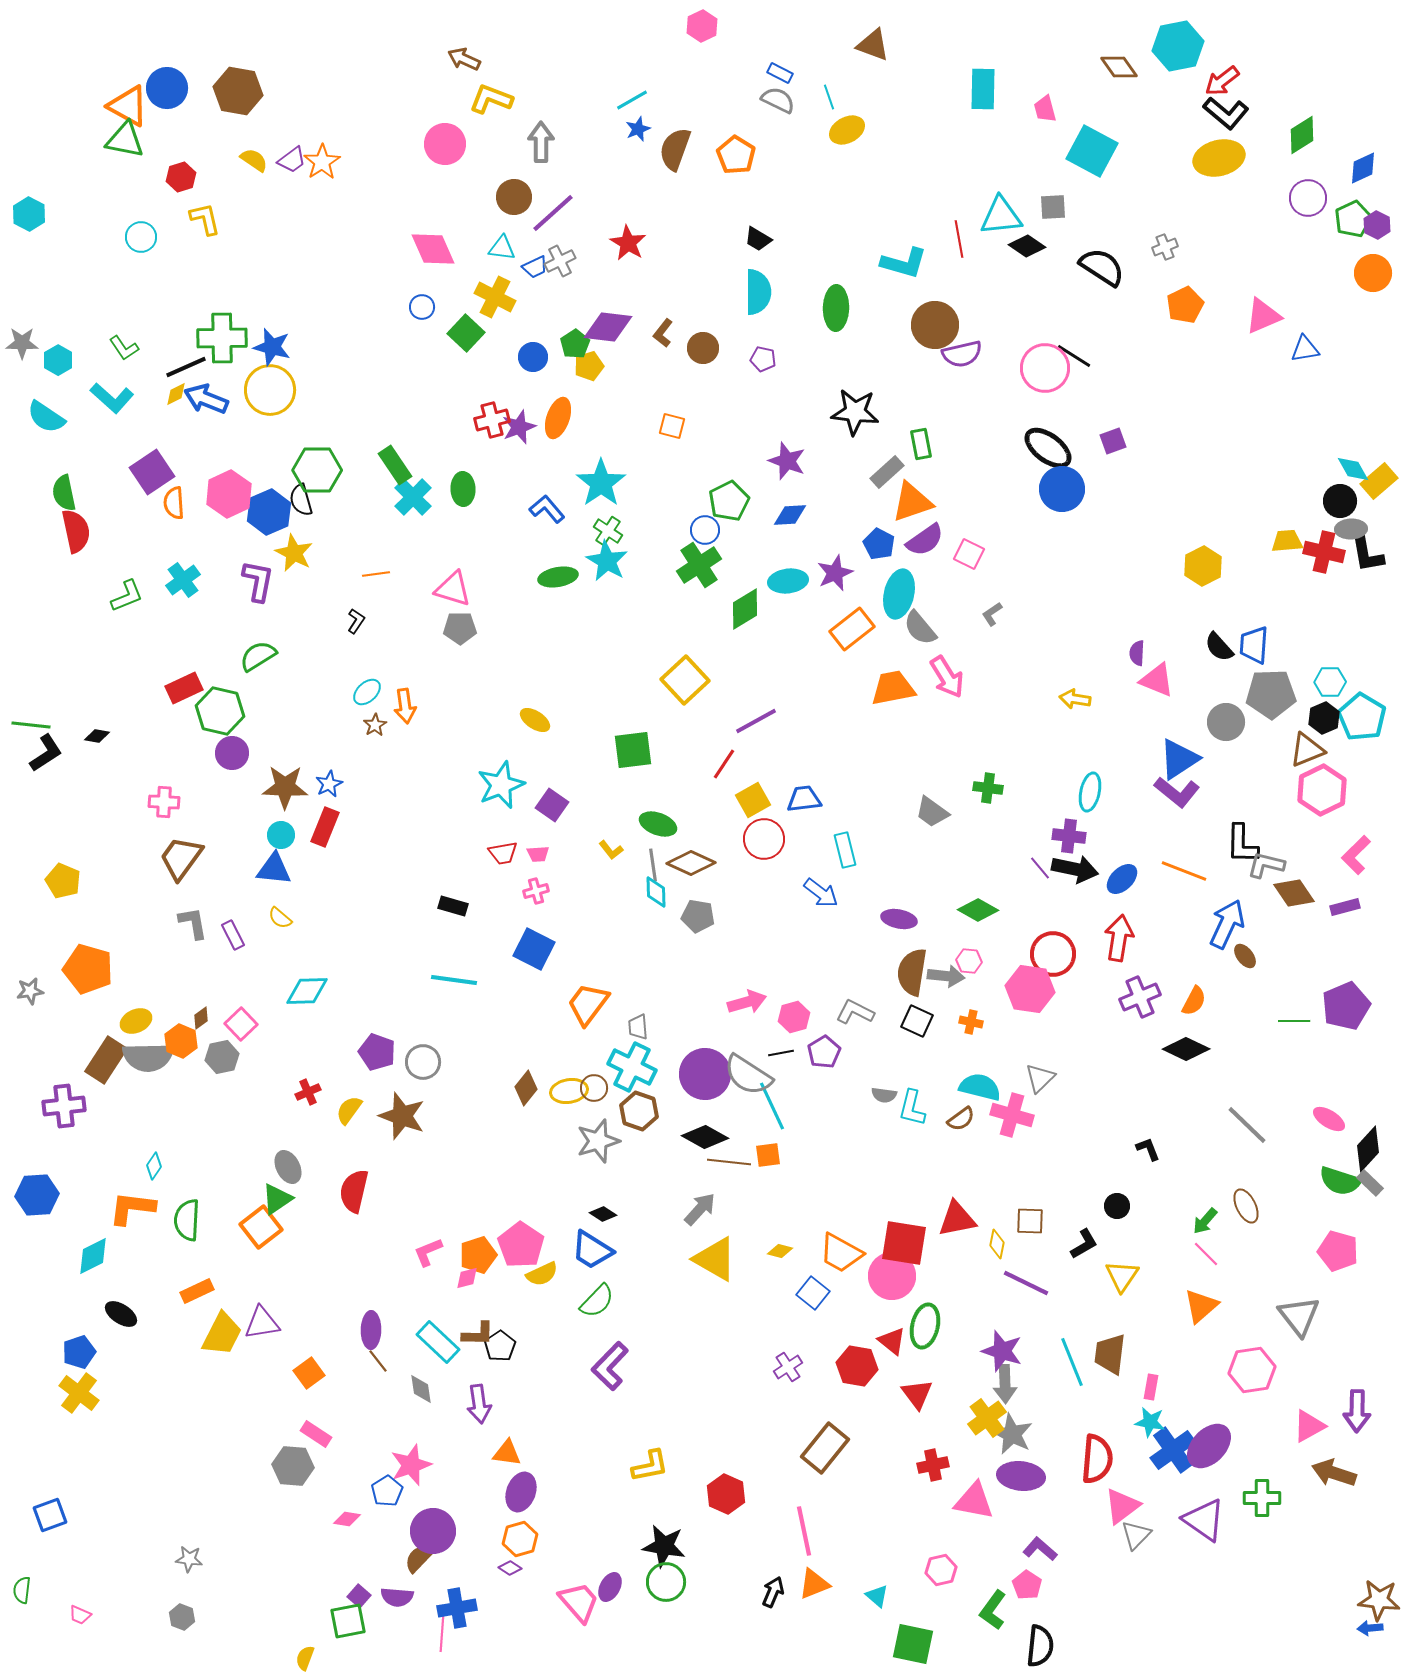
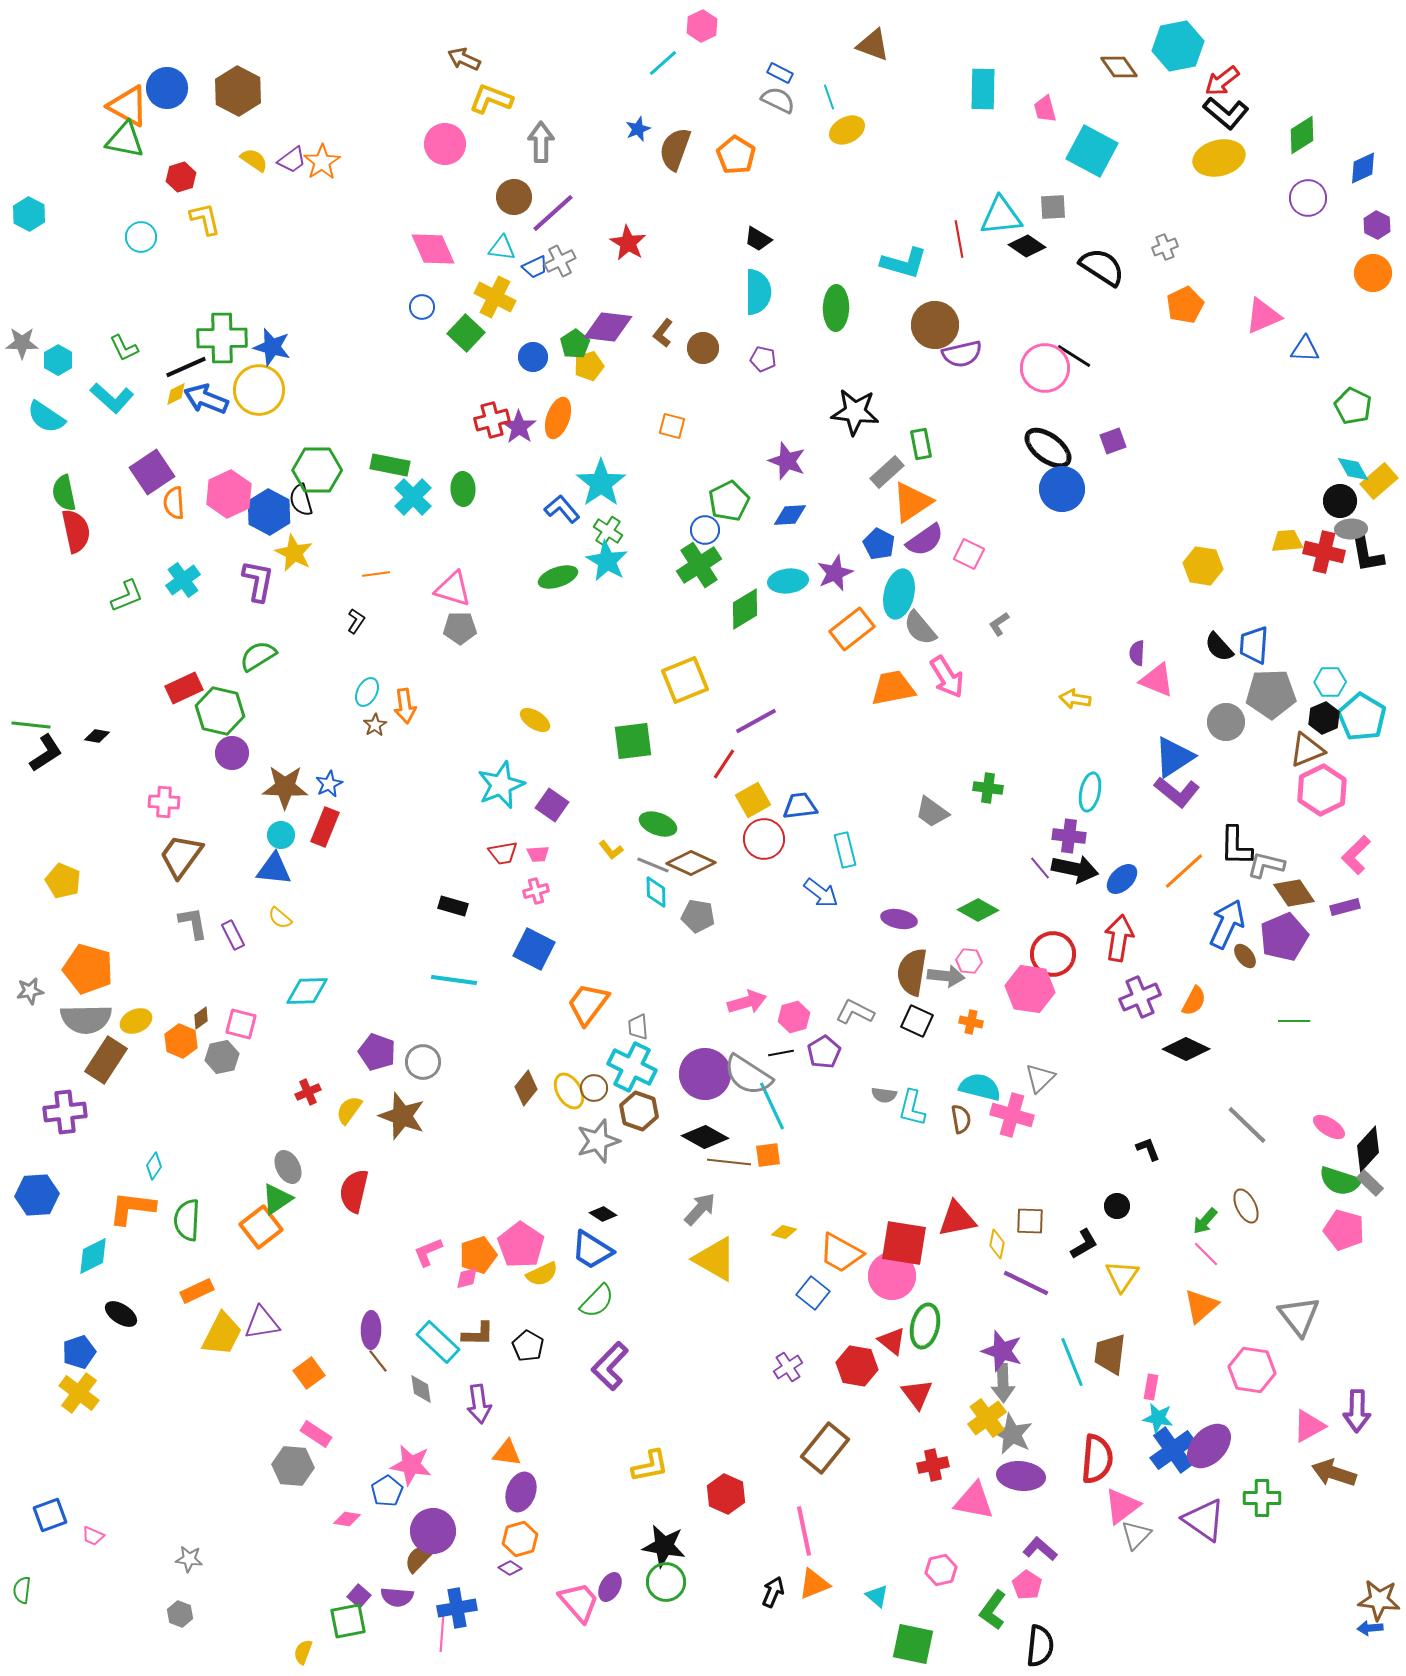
brown hexagon at (238, 91): rotated 18 degrees clockwise
cyan line at (632, 100): moved 31 px right, 37 px up; rotated 12 degrees counterclockwise
green pentagon at (1353, 219): moved 187 px down; rotated 21 degrees counterclockwise
green L-shape at (124, 348): rotated 8 degrees clockwise
blue triangle at (1305, 349): rotated 12 degrees clockwise
yellow circle at (270, 390): moved 11 px left
purple star at (519, 427): rotated 16 degrees counterclockwise
green rectangle at (395, 465): moved 5 px left; rotated 45 degrees counterclockwise
orange triangle at (912, 502): rotated 15 degrees counterclockwise
blue L-shape at (547, 509): moved 15 px right
blue hexagon at (269, 512): rotated 9 degrees counterclockwise
yellow hexagon at (1203, 566): rotated 24 degrees counterclockwise
green ellipse at (558, 577): rotated 9 degrees counterclockwise
gray L-shape at (992, 614): moved 7 px right, 10 px down
yellow square at (685, 680): rotated 21 degrees clockwise
cyan ellipse at (367, 692): rotated 20 degrees counterclockwise
green square at (633, 750): moved 9 px up
blue triangle at (1179, 759): moved 5 px left, 2 px up
blue trapezoid at (804, 799): moved 4 px left, 7 px down
black L-shape at (1242, 844): moved 6 px left, 2 px down
brown trapezoid at (181, 858): moved 2 px up
gray line at (653, 865): rotated 60 degrees counterclockwise
orange line at (1184, 871): rotated 63 degrees counterclockwise
purple pentagon at (1346, 1006): moved 62 px left, 69 px up
pink square at (241, 1024): rotated 32 degrees counterclockwise
gray semicircle at (148, 1057): moved 62 px left, 38 px up
yellow ellipse at (569, 1091): rotated 69 degrees clockwise
purple cross at (64, 1106): moved 1 px right, 6 px down
brown semicircle at (961, 1119): rotated 64 degrees counterclockwise
pink ellipse at (1329, 1119): moved 8 px down
yellow diamond at (780, 1251): moved 4 px right, 19 px up
pink pentagon at (1338, 1251): moved 6 px right, 21 px up
black pentagon at (500, 1346): moved 28 px right; rotated 8 degrees counterclockwise
pink hexagon at (1252, 1370): rotated 18 degrees clockwise
gray arrow at (1005, 1384): moved 2 px left, 1 px up
cyan star at (1150, 1422): moved 8 px right, 4 px up
pink star at (411, 1465): rotated 30 degrees clockwise
pink trapezoid at (80, 1615): moved 13 px right, 79 px up
gray hexagon at (182, 1617): moved 2 px left, 3 px up
yellow semicircle at (305, 1658): moved 2 px left, 6 px up
